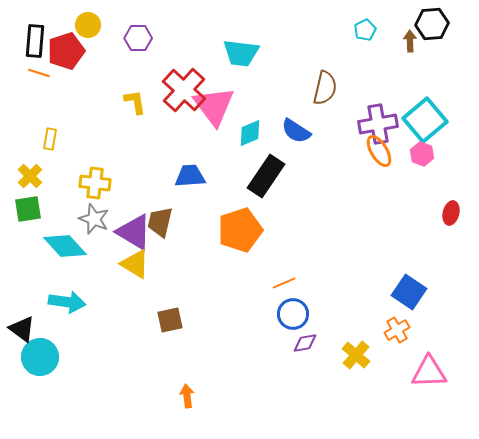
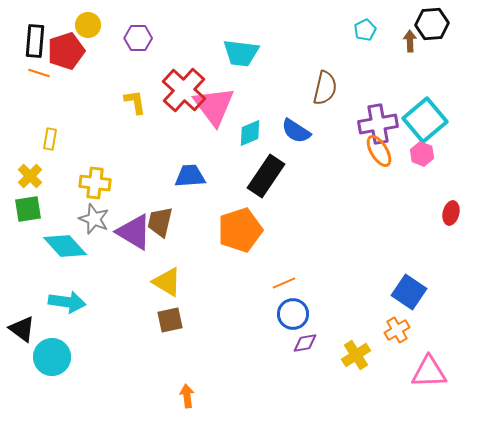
yellow triangle at (135, 264): moved 32 px right, 18 px down
yellow cross at (356, 355): rotated 16 degrees clockwise
cyan circle at (40, 357): moved 12 px right
